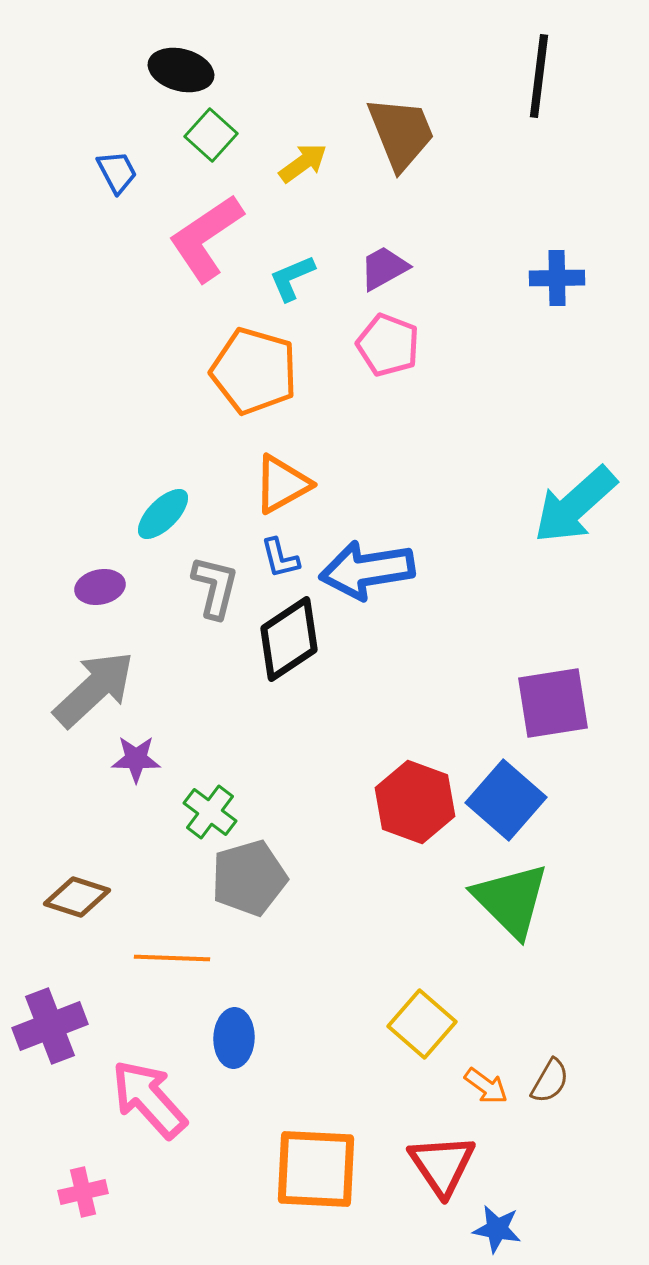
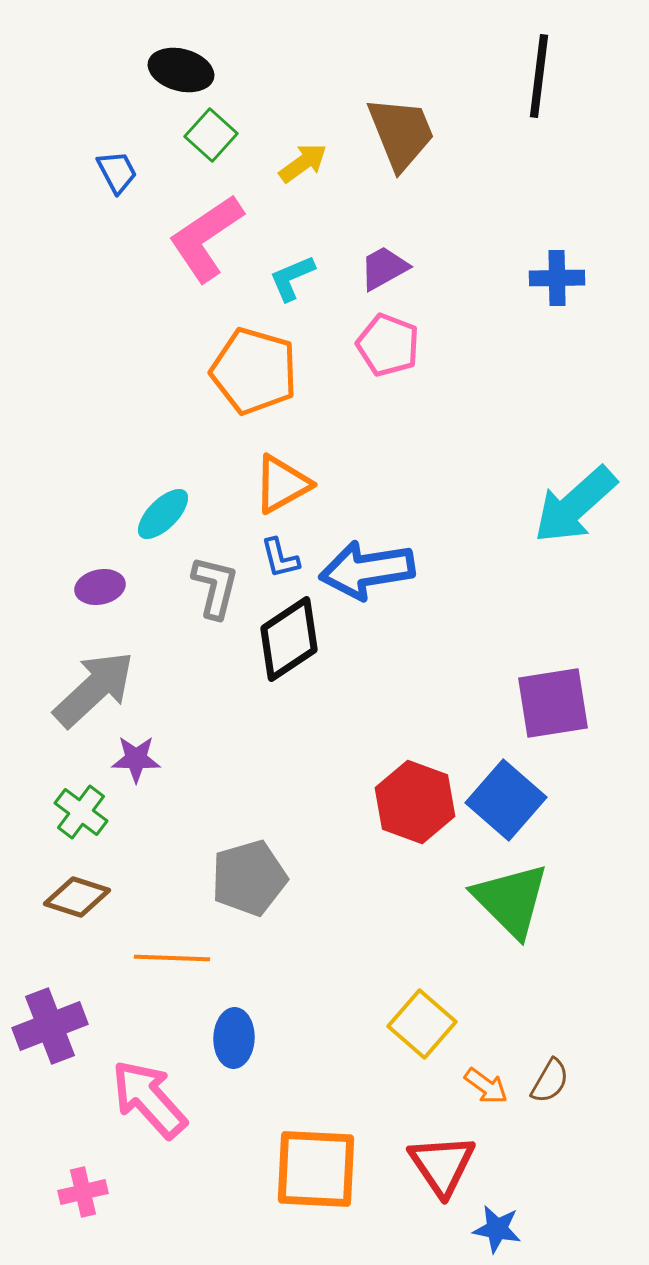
green cross: moved 129 px left
